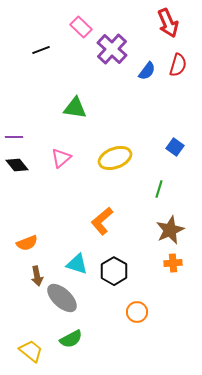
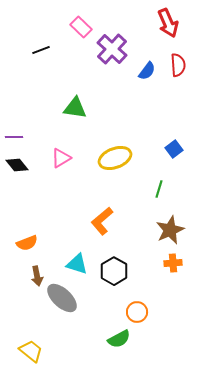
red semicircle: rotated 20 degrees counterclockwise
blue square: moved 1 px left, 2 px down; rotated 18 degrees clockwise
pink triangle: rotated 10 degrees clockwise
green semicircle: moved 48 px right
